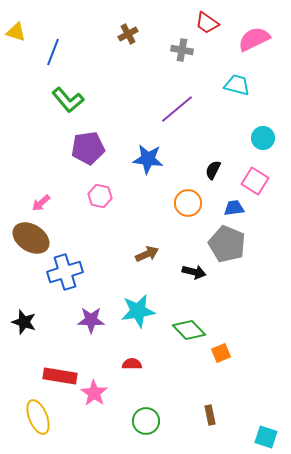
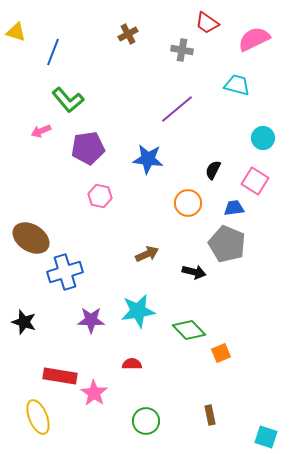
pink arrow: moved 72 px up; rotated 18 degrees clockwise
